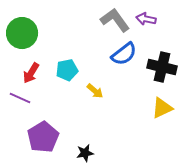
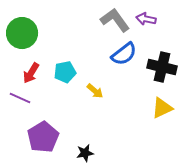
cyan pentagon: moved 2 px left, 2 px down
